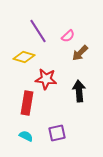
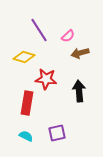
purple line: moved 1 px right, 1 px up
brown arrow: rotated 30 degrees clockwise
